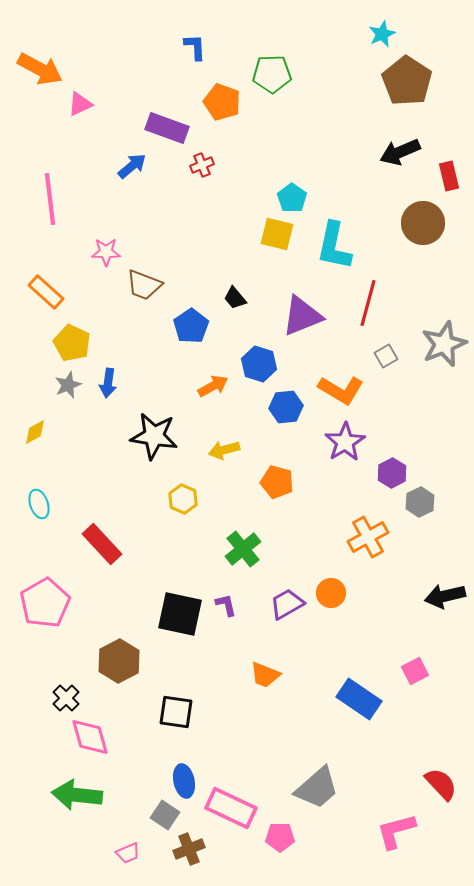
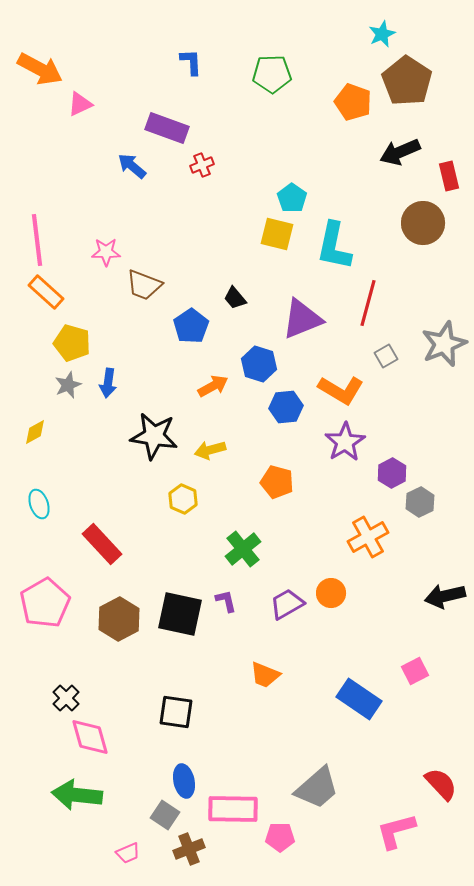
blue L-shape at (195, 47): moved 4 px left, 15 px down
orange pentagon at (222, 102): moved 131 px right
blue arrow at (132, 166): rotated 100 degrees counterclockwise
pink line at (50, 199): moved 13 px left, 41 px down
purple triangle at (302, 316): moved 3 px down
yellow pentagon at (72, 343): rotated 9 degrees counterclockwise
yellow arrow at (224, 450): moved 14 px left
purple L-shape at (226, 605): moved 4 px up
brown hexagon at (119, 661): moved 42 px up
pink rectangle at (231, 808): moved 2 px right, 1 px down; rotated 24 degrees counterclockwise
